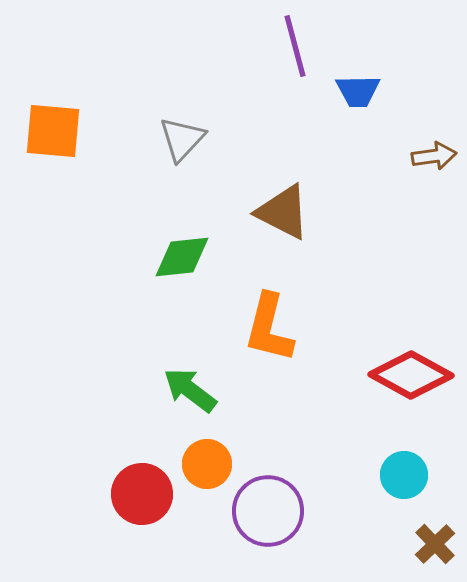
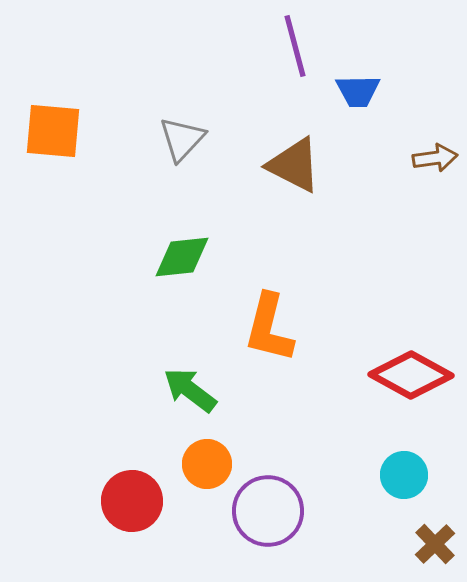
brown arrow: moved 1 px right, 2 px down
brown triangle: moved 11 px right, 47 px up
red circle: moved 10 px left, 7 px down
